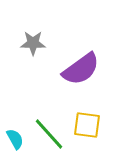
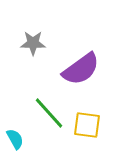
green line: moved 21 px up
